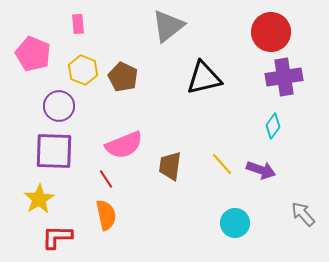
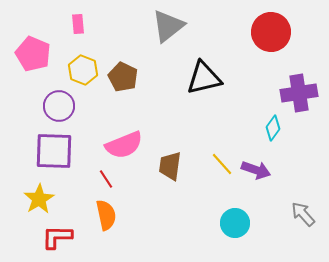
purple cross: moved 15 px right, 16 px down
cyan diamond: moved 2 px down
purple arrow: moved 5 px left
